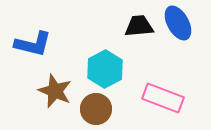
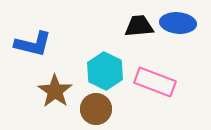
blue ellipse: rotated 56 degrees counterclockwise
cyan hexagon: moved 2 px down; rotated 6 degrees counterclockwise
brown star: rotated 12 degrees clockwise
pink rectangle: moved 8 px left, 16 px up
